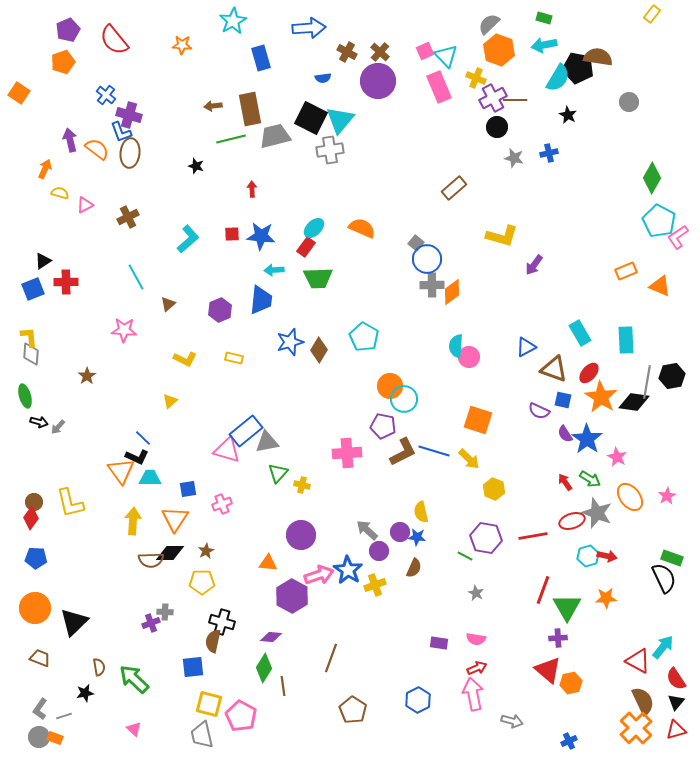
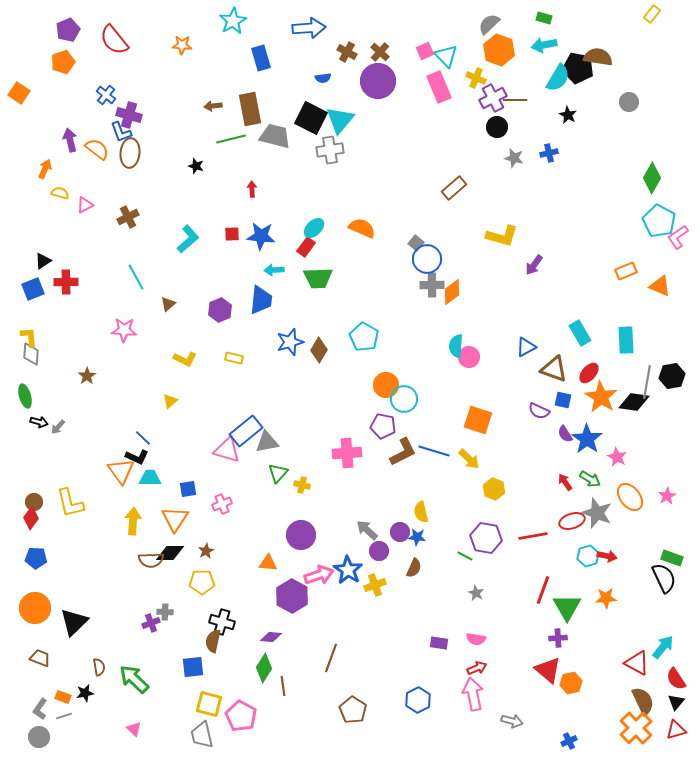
gray trapezoid at (275, 136): rotated 28 degrees clockwise
orange circle at (390, 386): moved 4 px left, 1 px up
red triangle at (638, 661): moved 1 px left, 2 px down
orange rectangle at (55, 738): moved 8 px right, 41 px up
